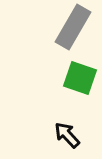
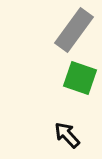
gray rectangle: moved 1 px right, 3 px down; rotated 6 degrees clockwise
